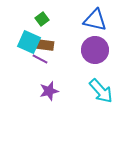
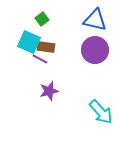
brown rectangle: moved 1 px right, 2 px down
cyan arrow: moved 21 px down
